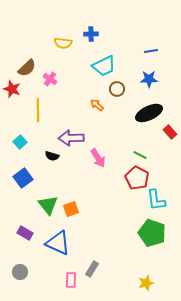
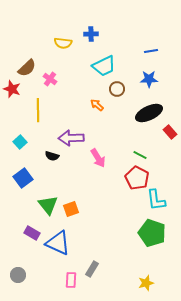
purple rectangle: moved 7 px right
gray circle: moved 2 px left, 3 px down
